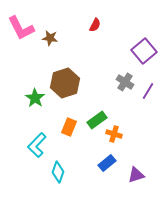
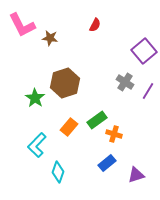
pink L-shape: moved 1 px right, 3 px up
orange rectangle: rotated 18 degrees clockwise
